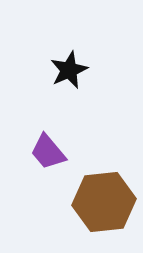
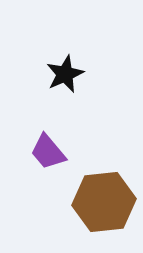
black star: moved 4 px left, 4 px down
